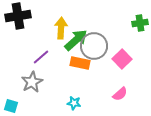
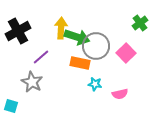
black cross: moved 15 px down; rotated 20 degrees counterclockwise
green cross: rotated 28 degrees counterclockwise
green arrow: moved 1 px right, 3 px up; rotated 60 degrees clockwise
gray circle: moved 2 px right
pink square: moved 4 px right, 6 px up
gray star: rotated 15 degrees counterclockwise
pink semicircle: rotated 28 degrees clockwise
cyan star: moved 21 px right, 19 px up
